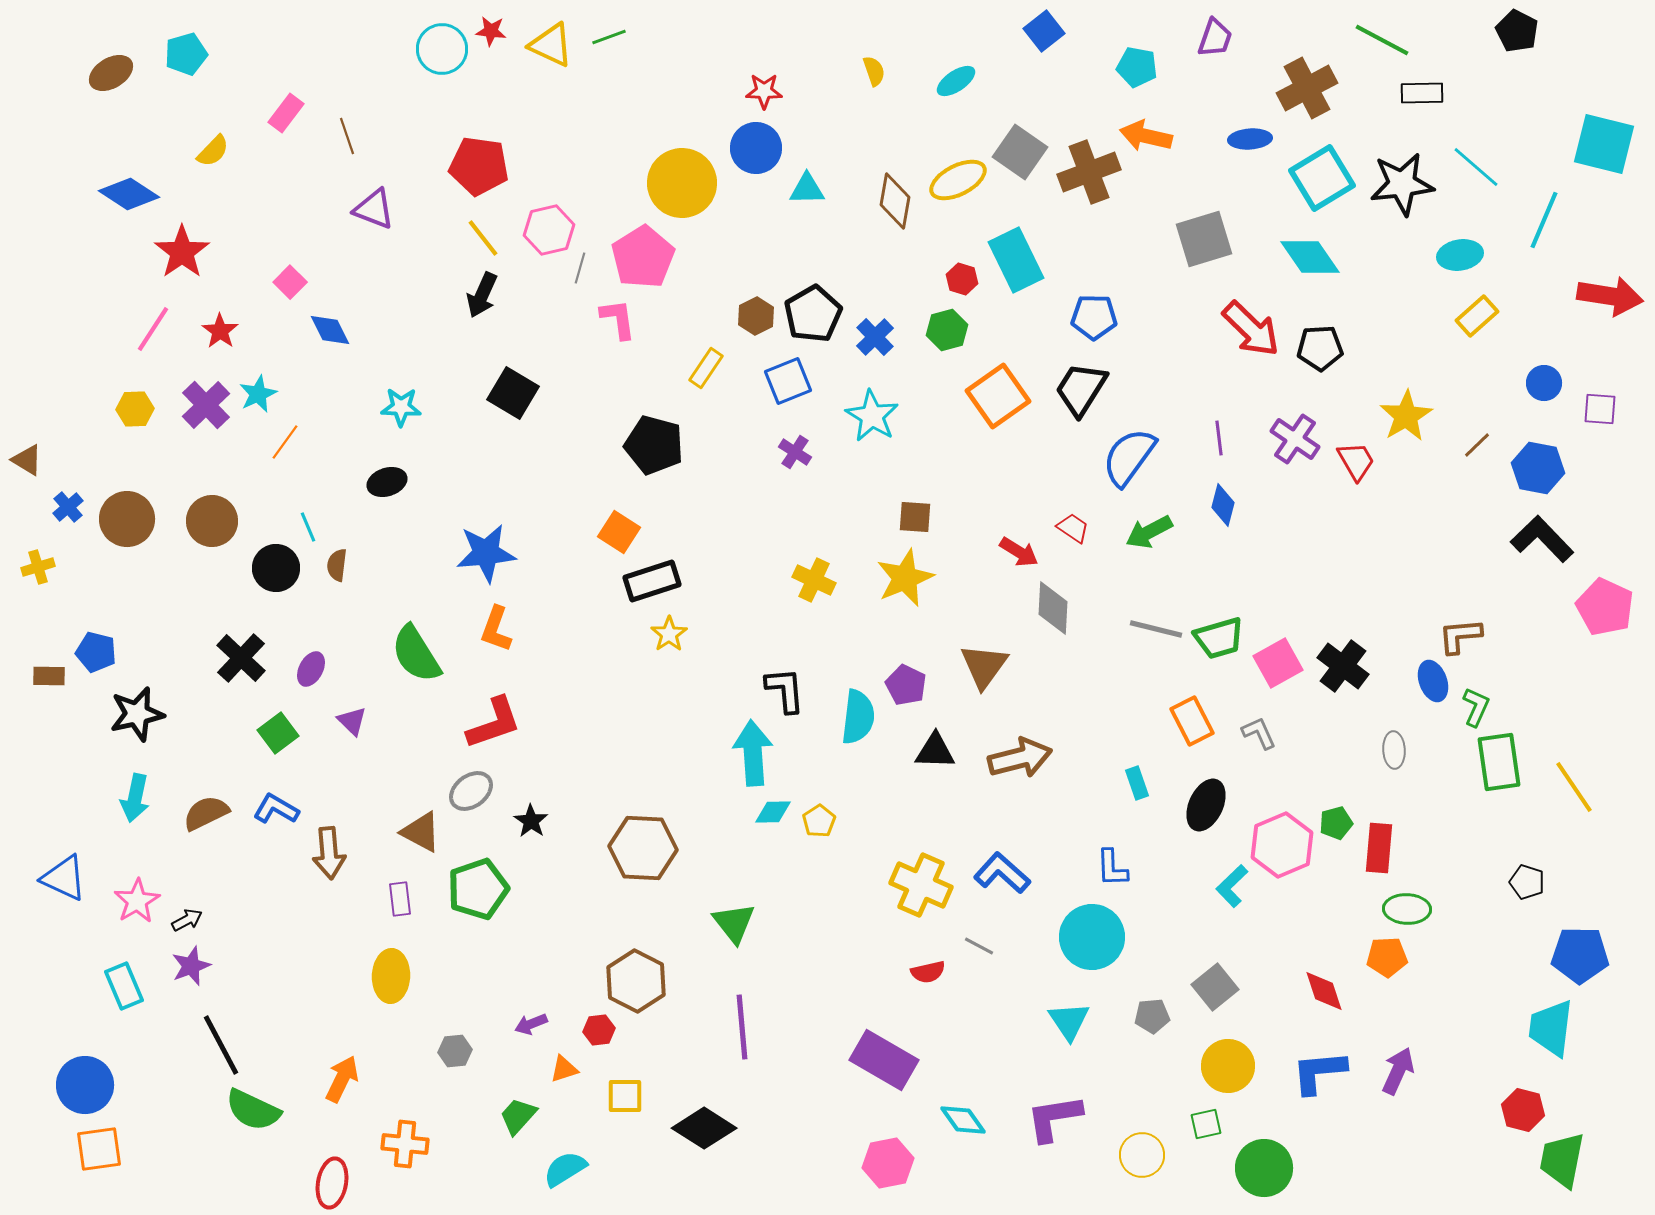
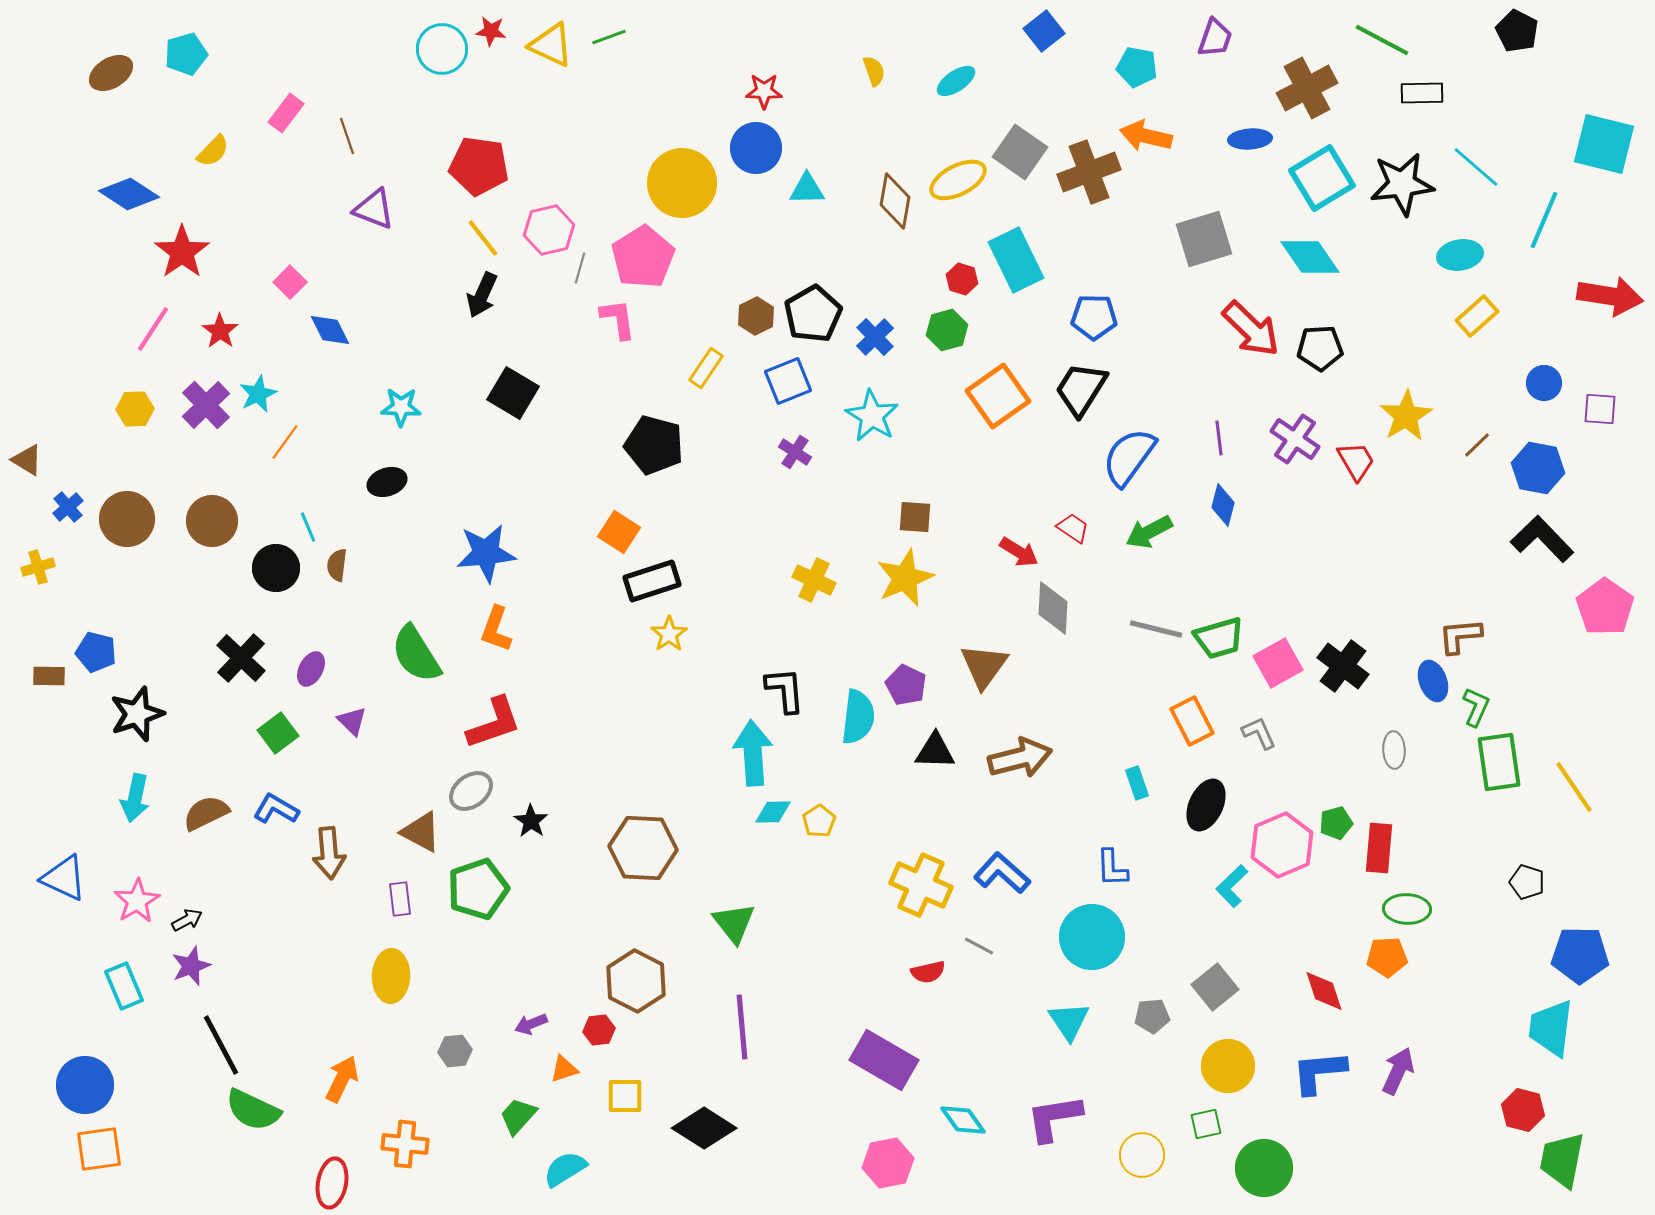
pink pentagon at (1605, 607): rotated 10 degrees clockwise
black star at (137, 714): rotated 6 degrees counterclockwise
